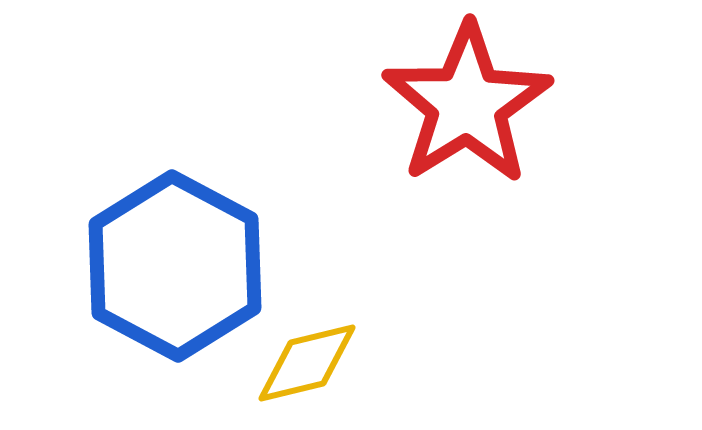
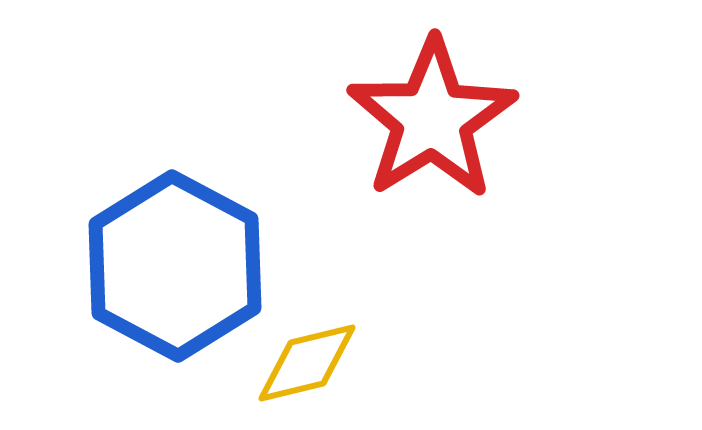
red star: moved 35 px left, 15 px down
